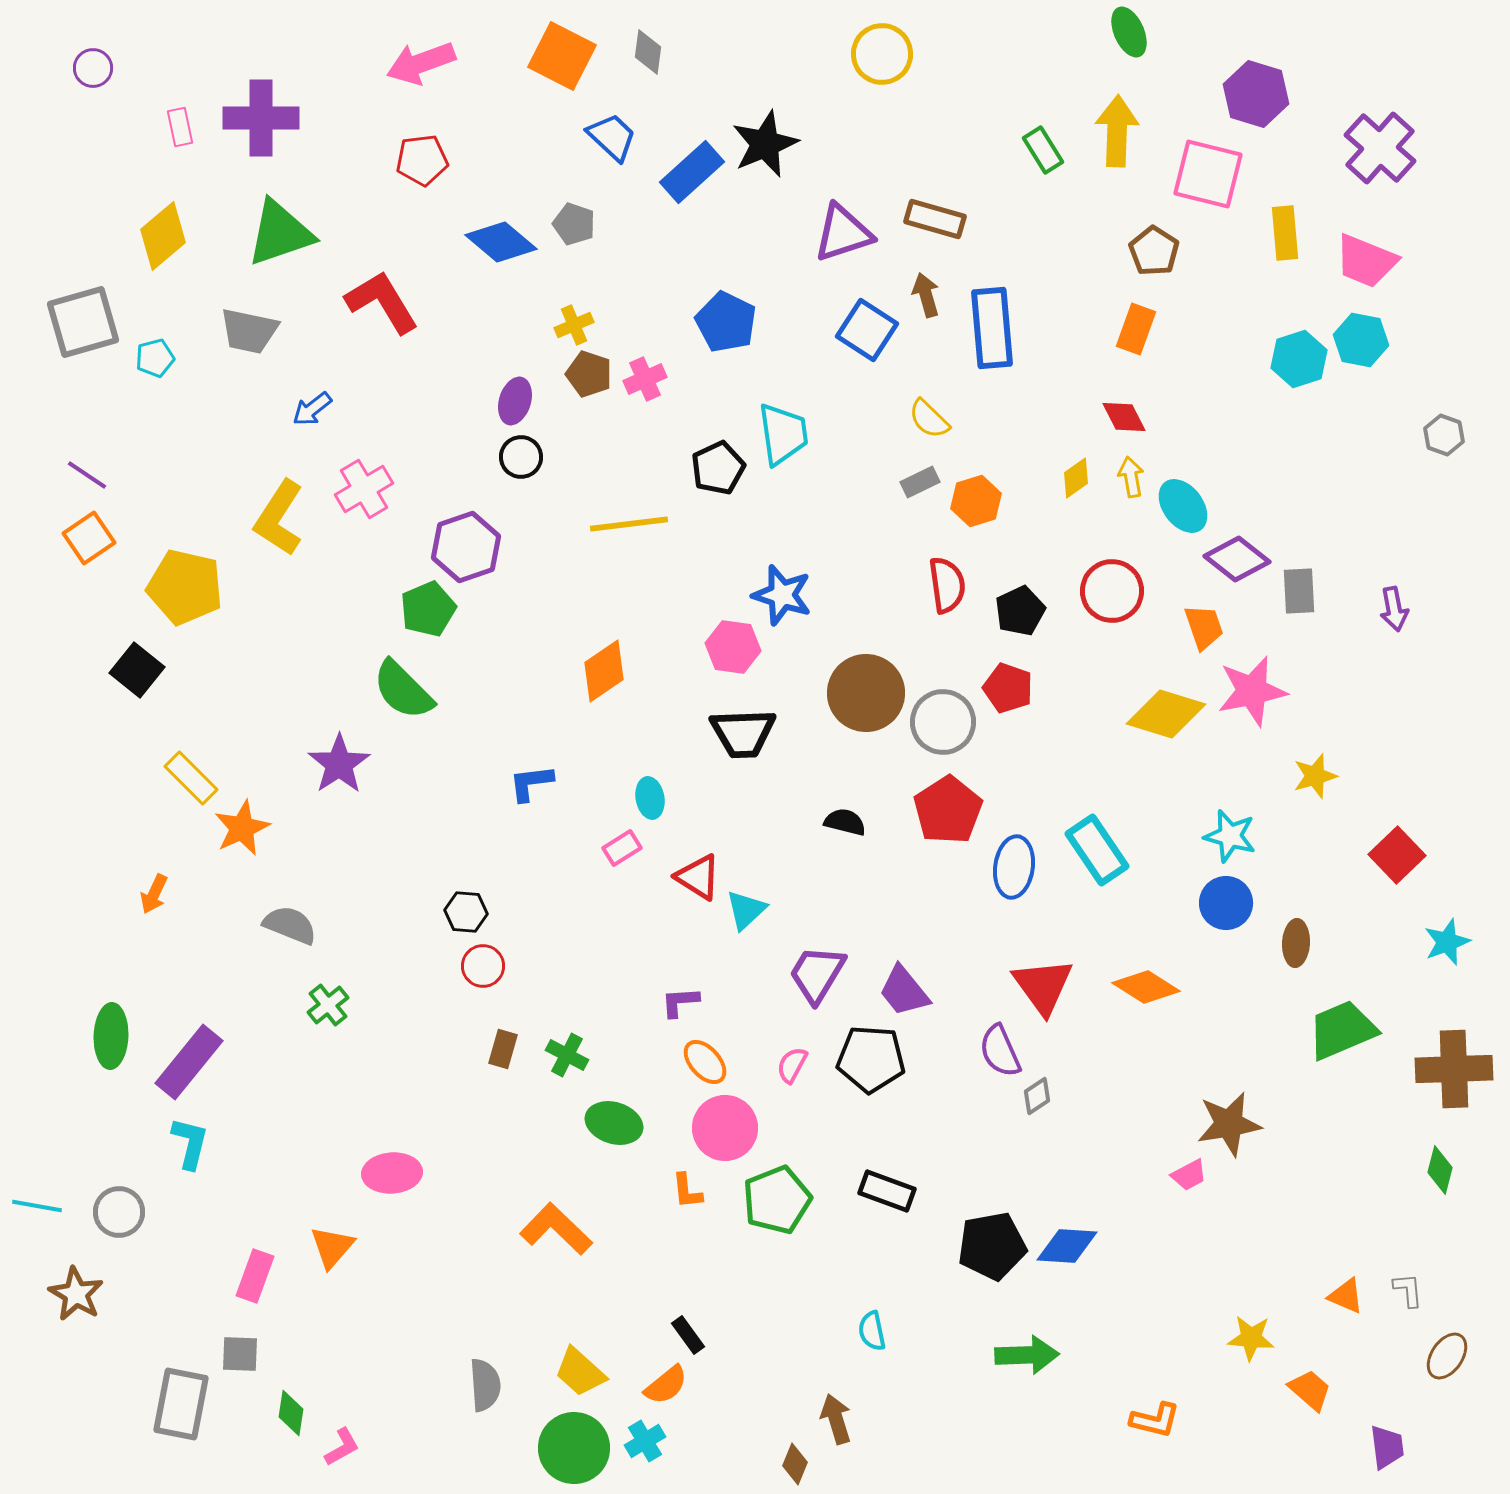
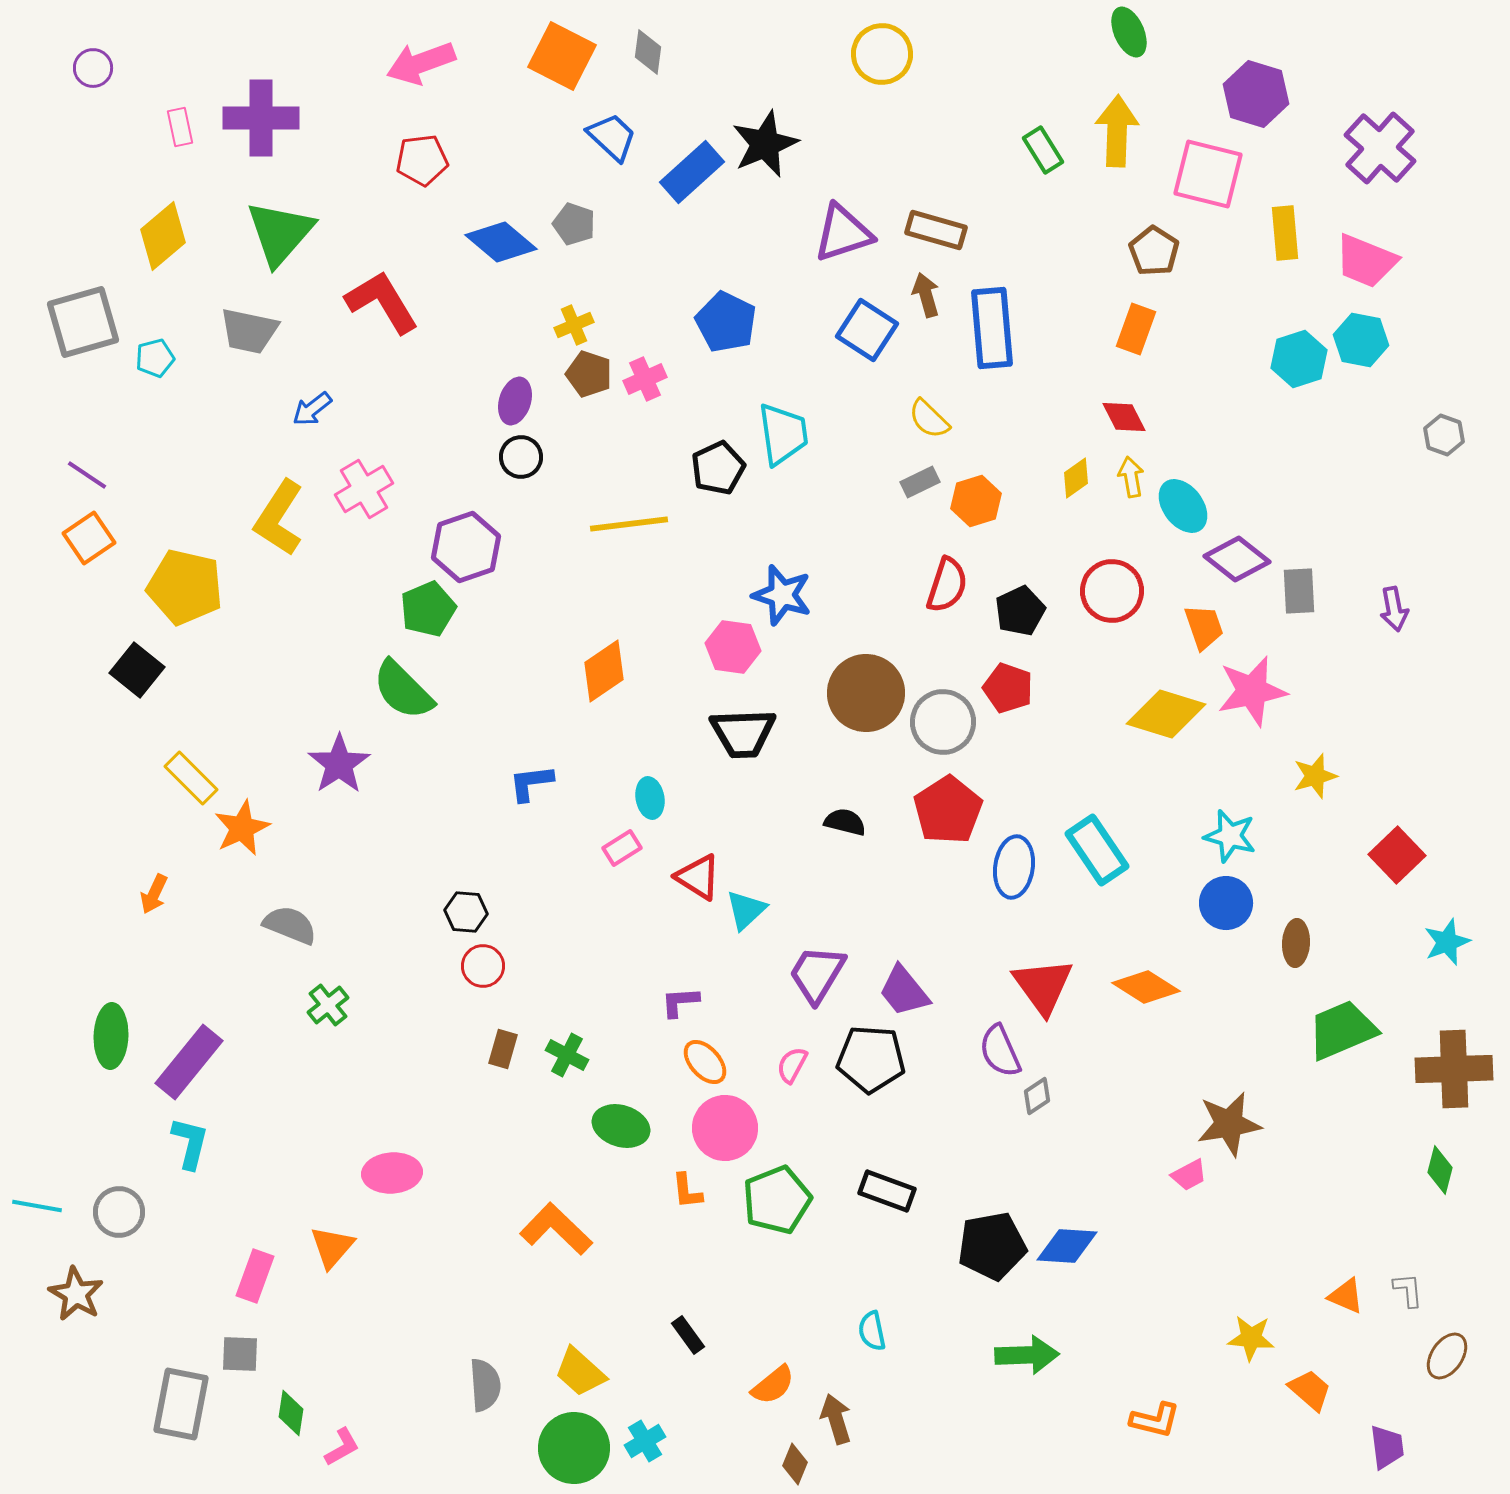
brown rectangle at (935, 219): moved 1 px right, 11 px down
green triangle at (280, 233): rotated 30 degrees counterclockwise
red semicircle at (947, 585): rotated 26 degrees clockwise
green ellipse at (614, 1123): moved 7 px right, 3 px down
orange semicircle at (666, 1385): moved 107 px right
